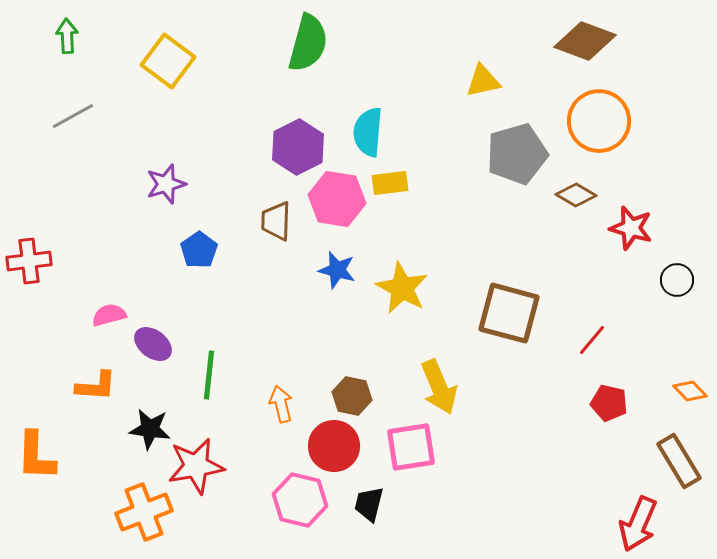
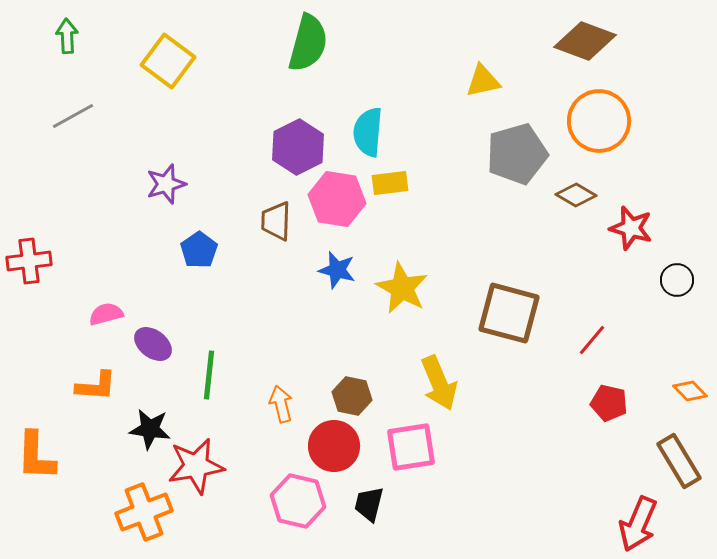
pink semicircle at (109, 315): moved 3 px left, 1 px up
yellow arrow at (439, 387): moved 4 px up
pink hexagon at (300, 500): moved 2 px left, 1 px down
